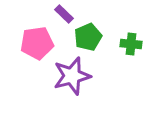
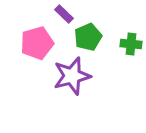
pink pentagon: rotated 8 degrees counterclockwise
